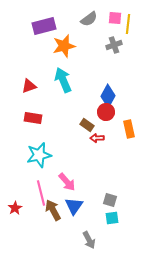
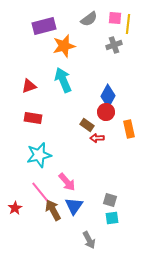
pink line: rotated 25 degrees counterclockwise
